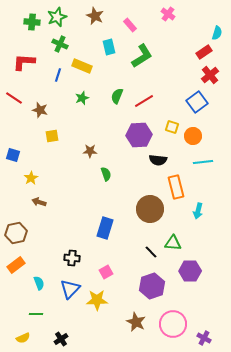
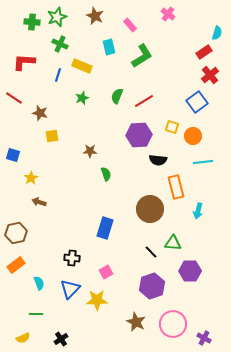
brown star at (40, 110): moved 3 px down
